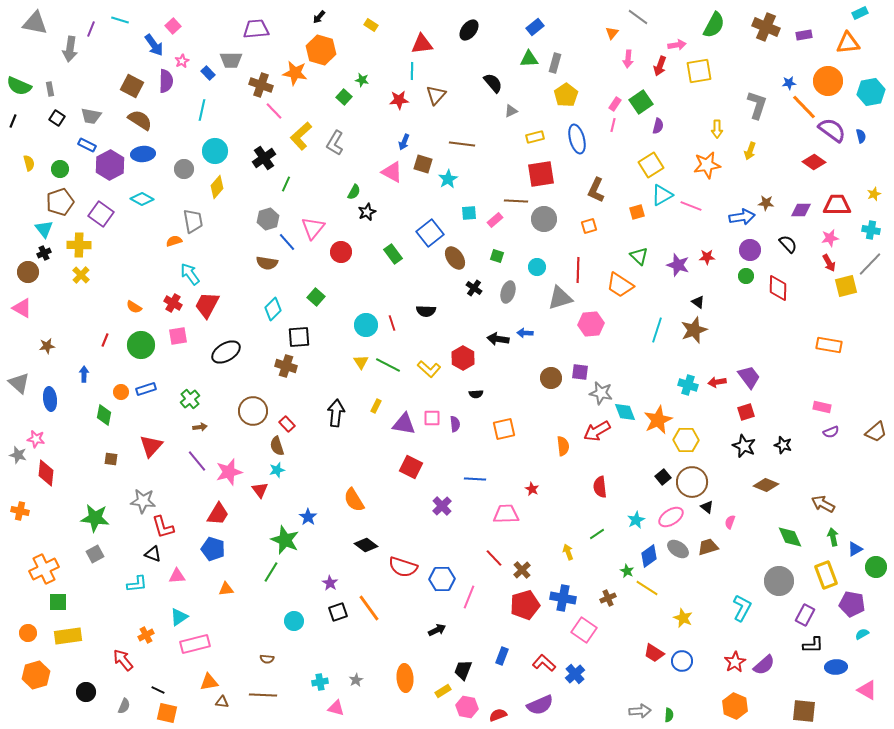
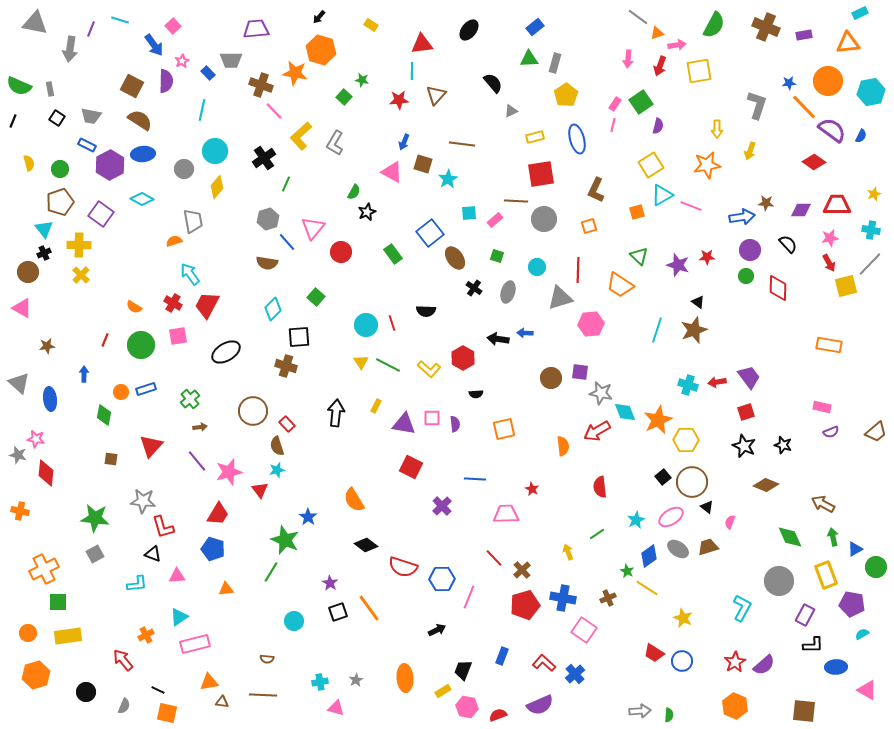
orange triangle at (612, 33): moved 45 px right; rotated 32 degrees clockwise
blue semicircle at (861, 136): rotated 40 degrees clockwise
